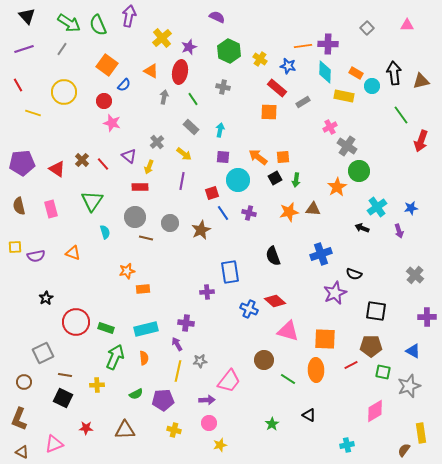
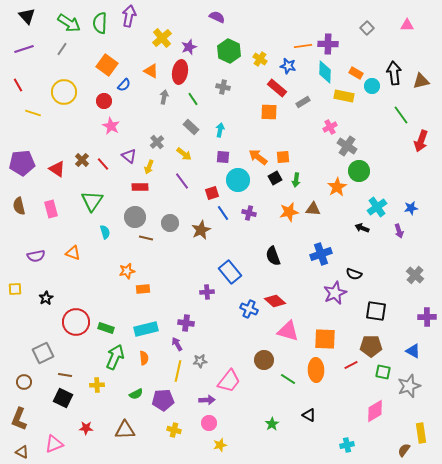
green semicircle at (98, 25): moved 2 px right, 2 px up; rotated 25 degrees clockwise
pink star at (112, 123): moved 1 px left, 3 px down; rotated 12 degrees clockwise
purple line at (182, 181): rotated 48 degrees counterclockwise
yellow square at (15, 247): moved 42 px down
blue rectangle at (230, 272): rotated 30 degrees counterclockwise
